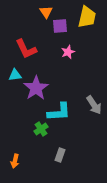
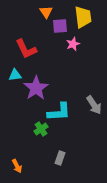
yellow trapezoid: moved 4 px left; rotated 20 degrees counterclockwise
pink star: moved 5 px right, 8 px up
gray rectangle: moved 3 px down
orange arrow: moved 2 px right, 5 px down; rotated 40 degrees counterclockwise
